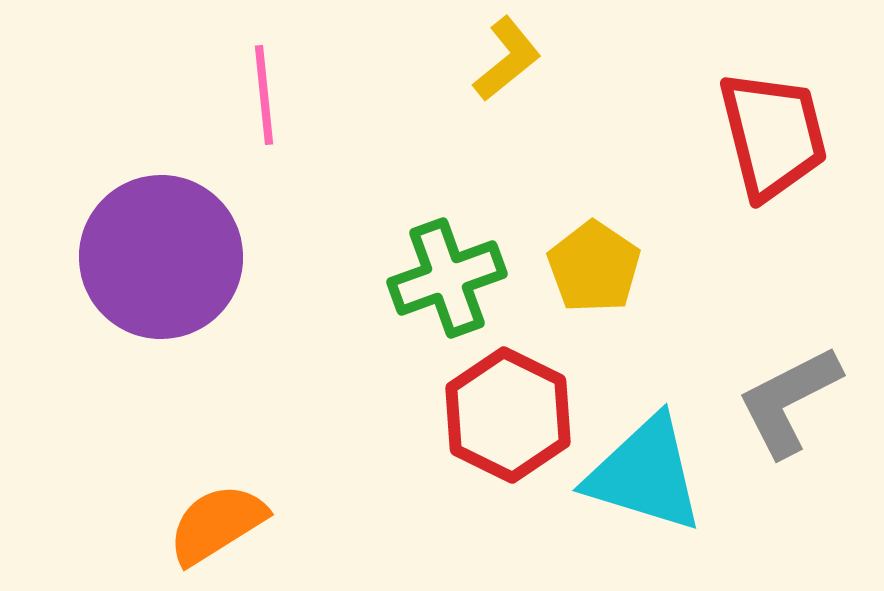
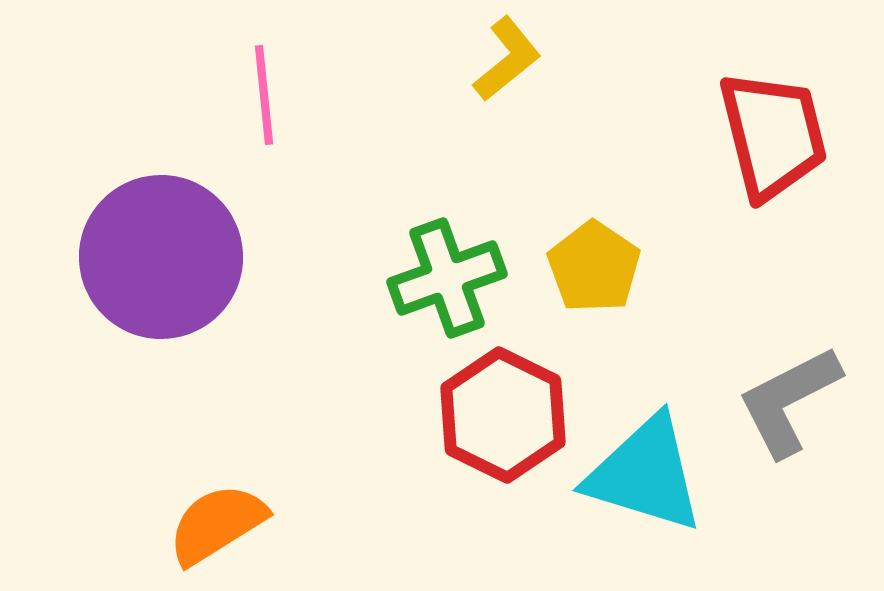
red hexagon: moved 5 px left
